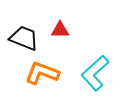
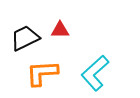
black trapezoid: moved 1 px right; rotated 48 degrees counterclockwise
orange L-shape: rotated 24 degrees counterclockwise
